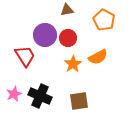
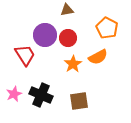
orange pentagon: moved 3 px right, 8 px down
red trapezoid: moved 1 px up
black cross: moved 1 px right, 1 px up
